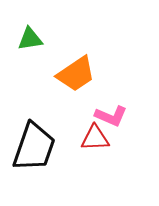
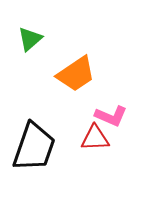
green triangle: rotated 32 degrees counterclockwise
